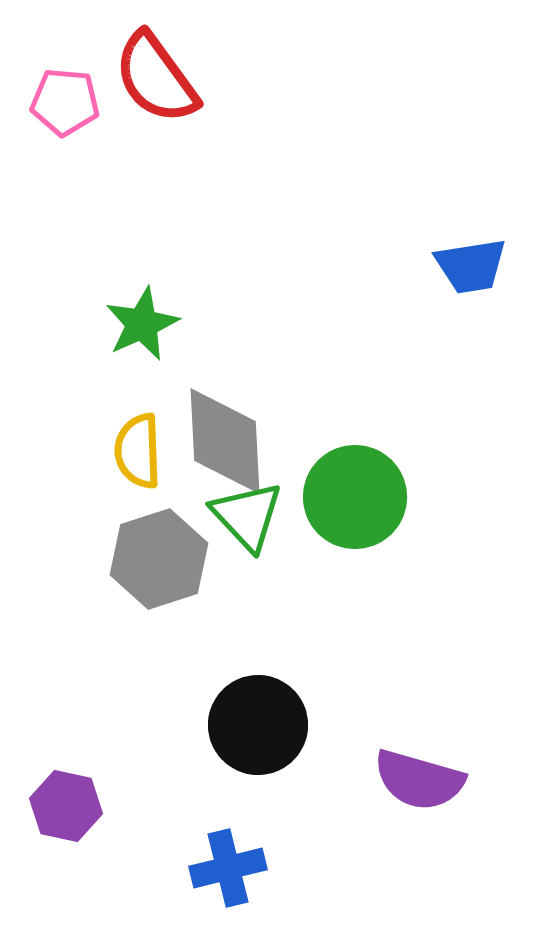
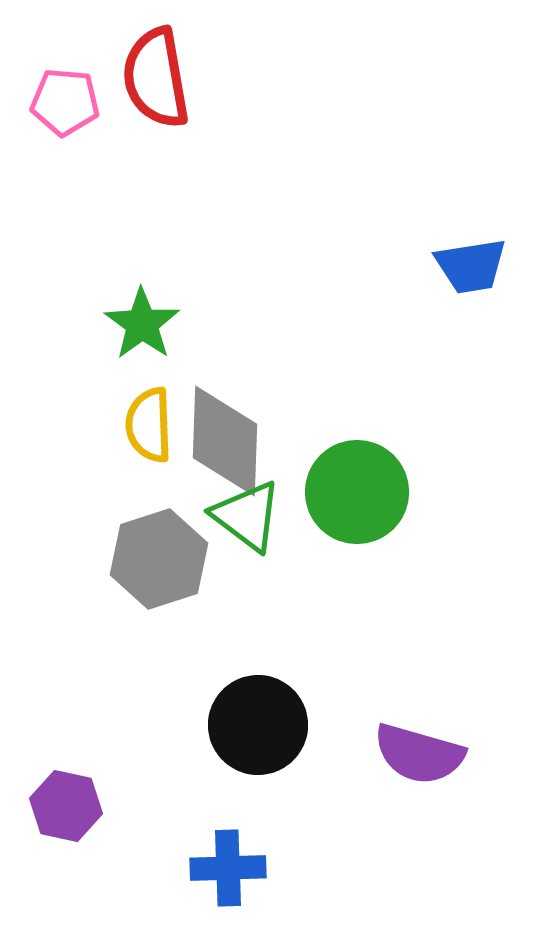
red semicircle: rotated 26 degrees clockwise
green star: rotated 12 degrees counterclockwise
gray diamond: rotated 5 degrees clockwise
yellow semicircle: moved 11 px right, 26 px up
green circle: moved 2 px right, 5 px up
green triangle: rotated 10 degrees counterclockwise
purple semicircle: moved 26 px up
blue cross: rotated 12 degrees clockwise
